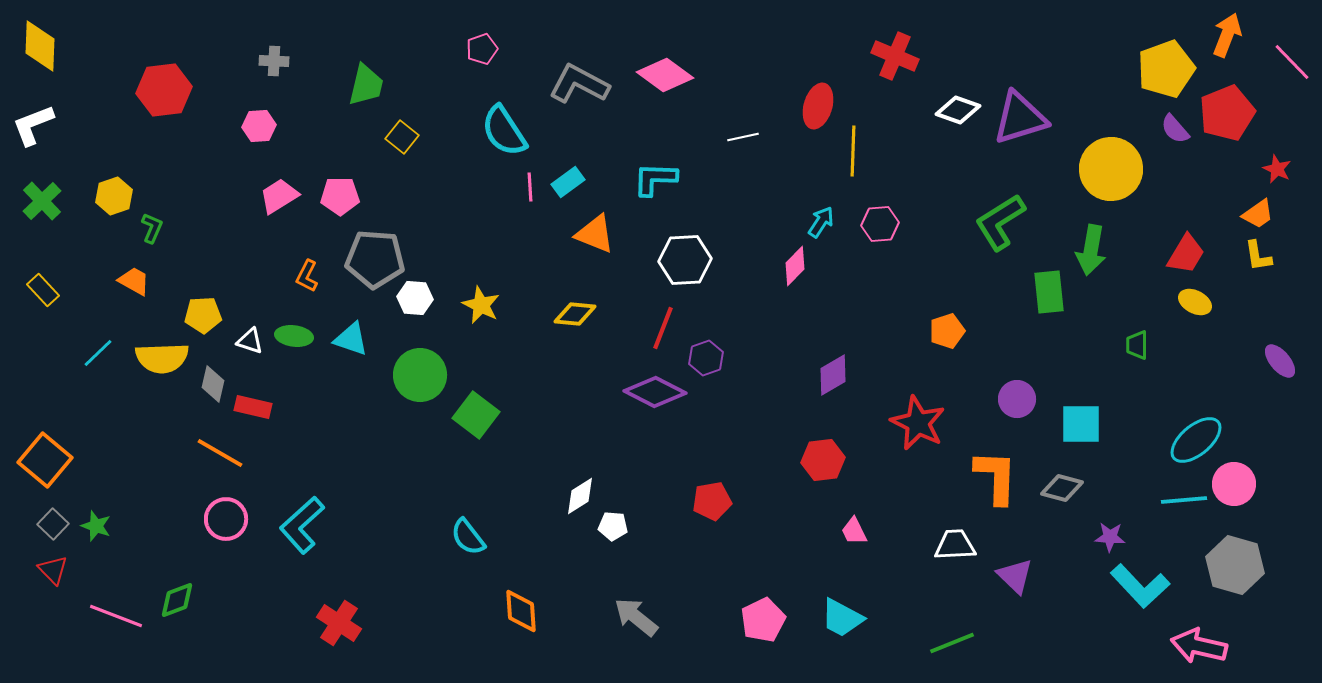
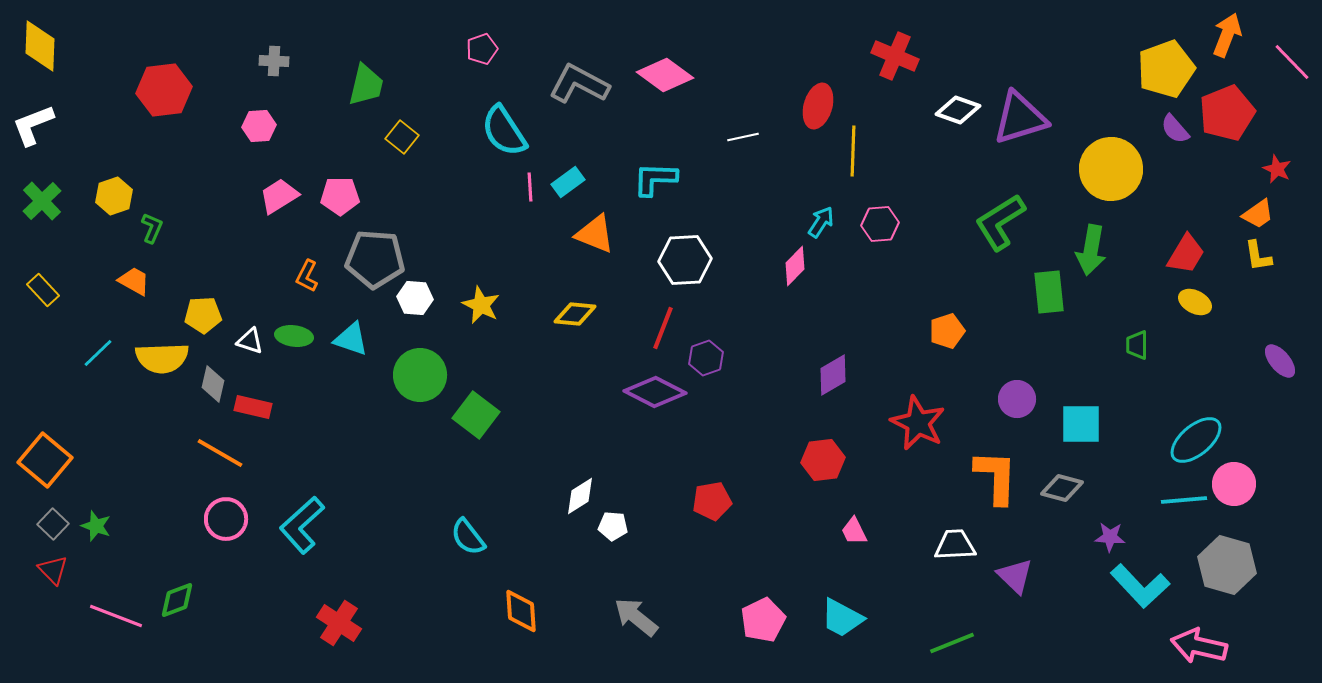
gray hexagon at (1235, 565): moved 8 px left
